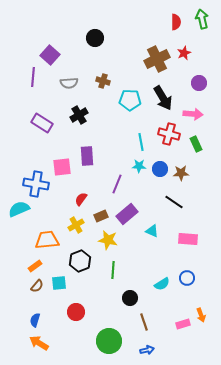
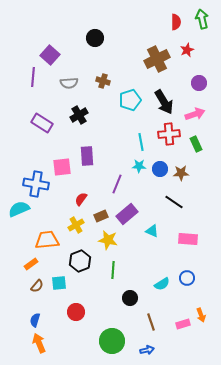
red star at (184, 53): moved 3 px right, 3 px up
black arrow at (163, 98): moved 1 px right, 4 px down
cyan pentagon at (130, 100): rotated 20 degrees counterclockwise
pink arrow at (193, 114): moved 2 px right; rotated 24 degrees counterclockwise
red cross at (169, 134): rotated 20 degrees counterclockwise
orange rectangle at (35, 266): moved 4 px left, 2 px up
brown line at (144, 322): moved 7 px right
green circle at (109, 341): moved 3 px right
orange arrow at (39, 343): rotated 36 degrees clockwise
